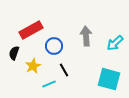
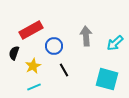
cyan square: moved 2 px left
cyan line: moved 15 px left, 3 px down
